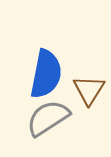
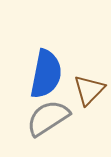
brown triangle: rotated 12 degrees clockwise
